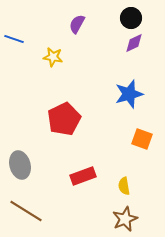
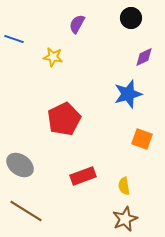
purple diamond: moved 10 px right, 14 px down
blue star: moved 1 px left
gray ellipse: rotated 40 degrees counterclockwise
